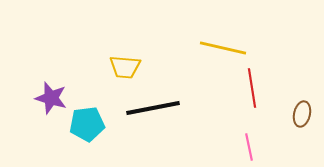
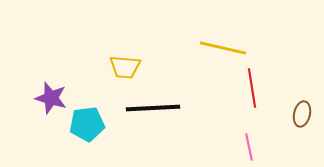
black line: rotated 8 degrees clockwise
